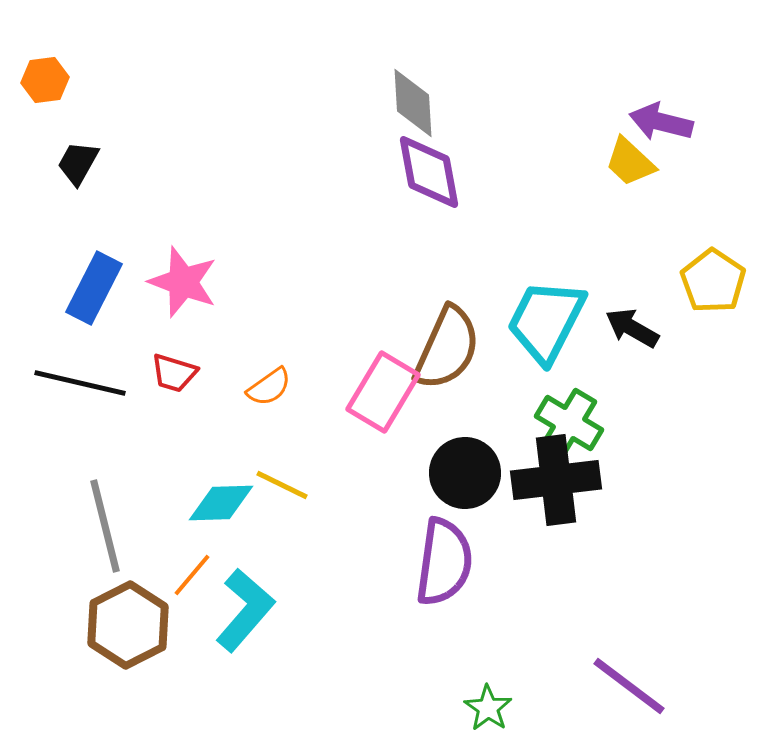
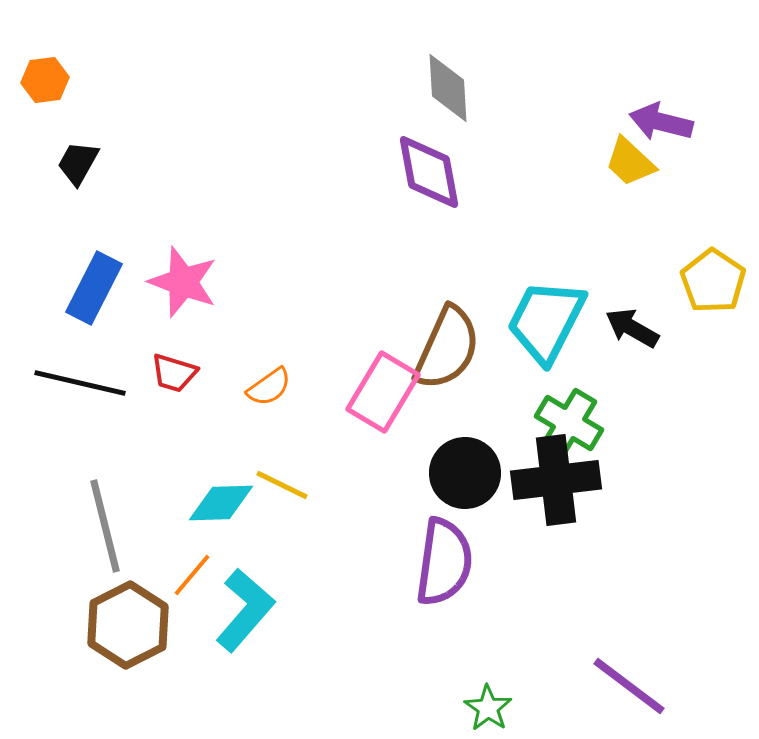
gray diamond: moved 35 px right, 15 px up
